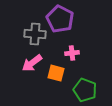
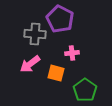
pink arrow: moved 2 px left, 1 px down
green pentagon: rotated 15 degrees clockwise
